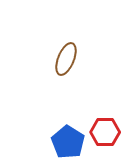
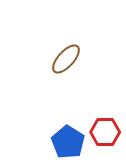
brown ellipse: rotated 20 degrees clockwise
